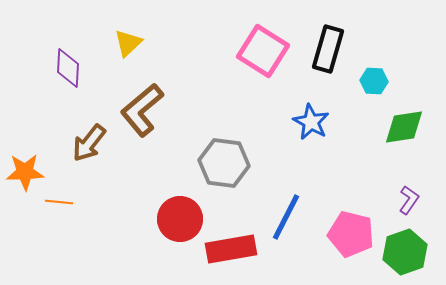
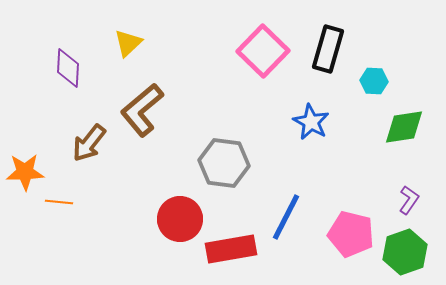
pink square: rotated 12 degrees clockwise
